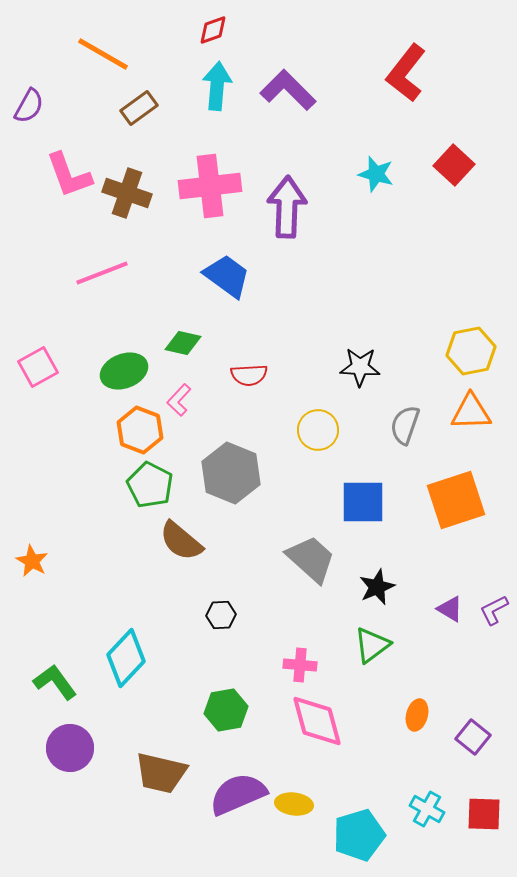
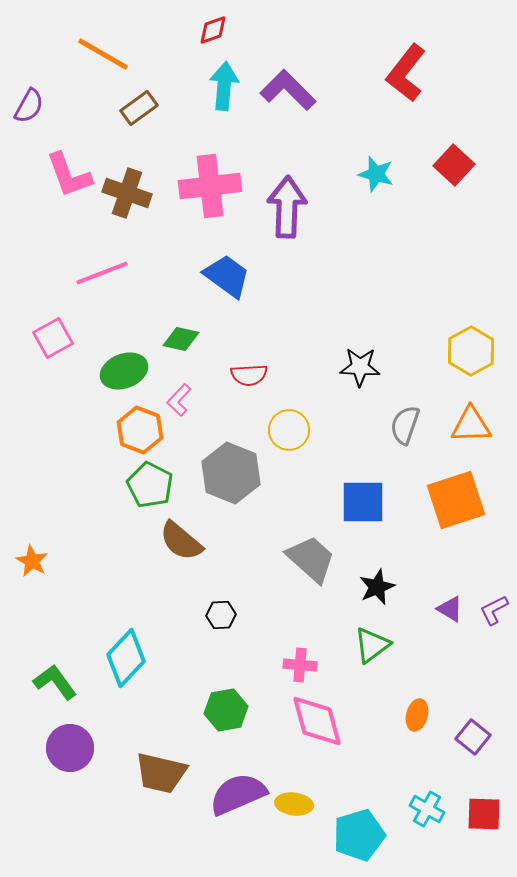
cyan arrow at (217, 86): moved 7 px right
green diamond at (183, 343): moved 2 px left, 4 px up
yellow hexagon at (471, 351): rotated 18 degrees counterclockwise
pink square at (38, 367): moved 15 px right, 29 px up
orange triangle at (471, 412): moved 13 px down
yellow circle at (318, 430): moved 29 px left
